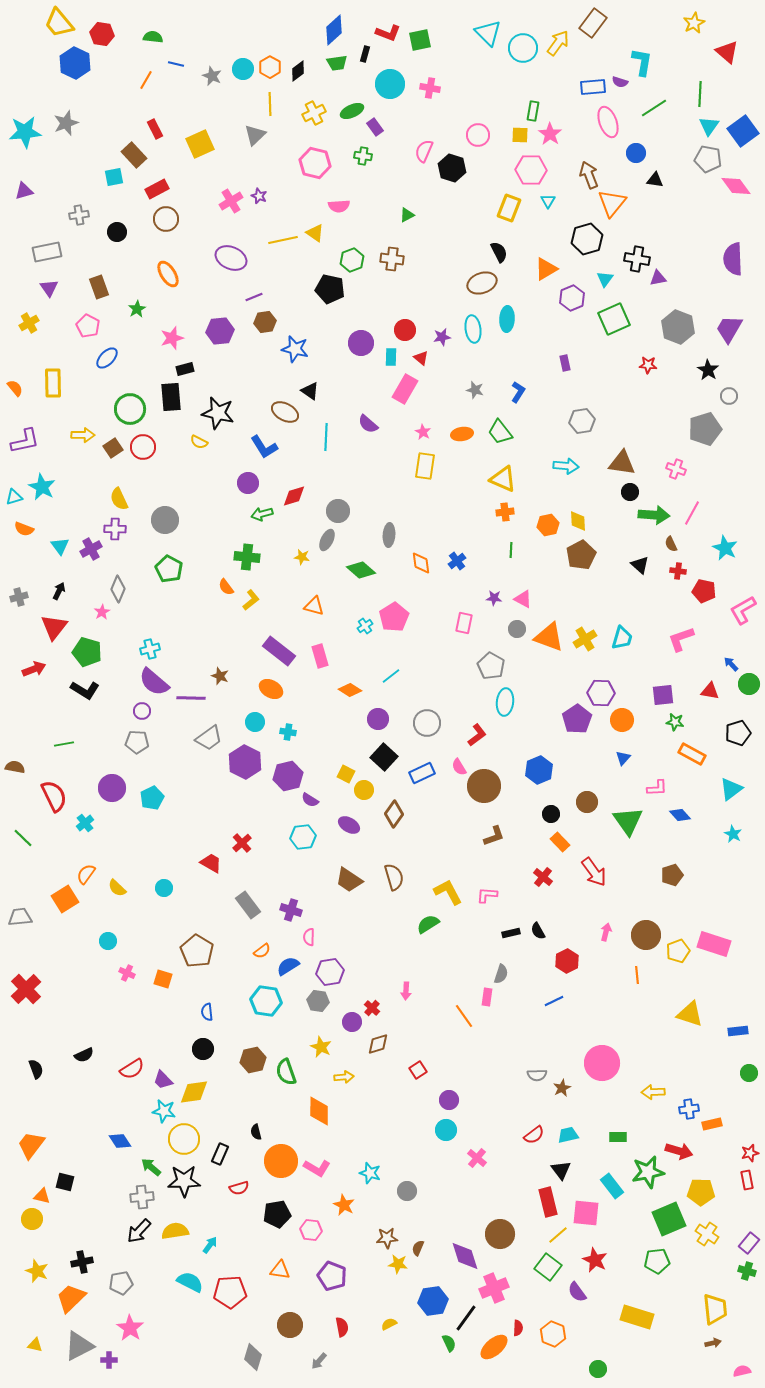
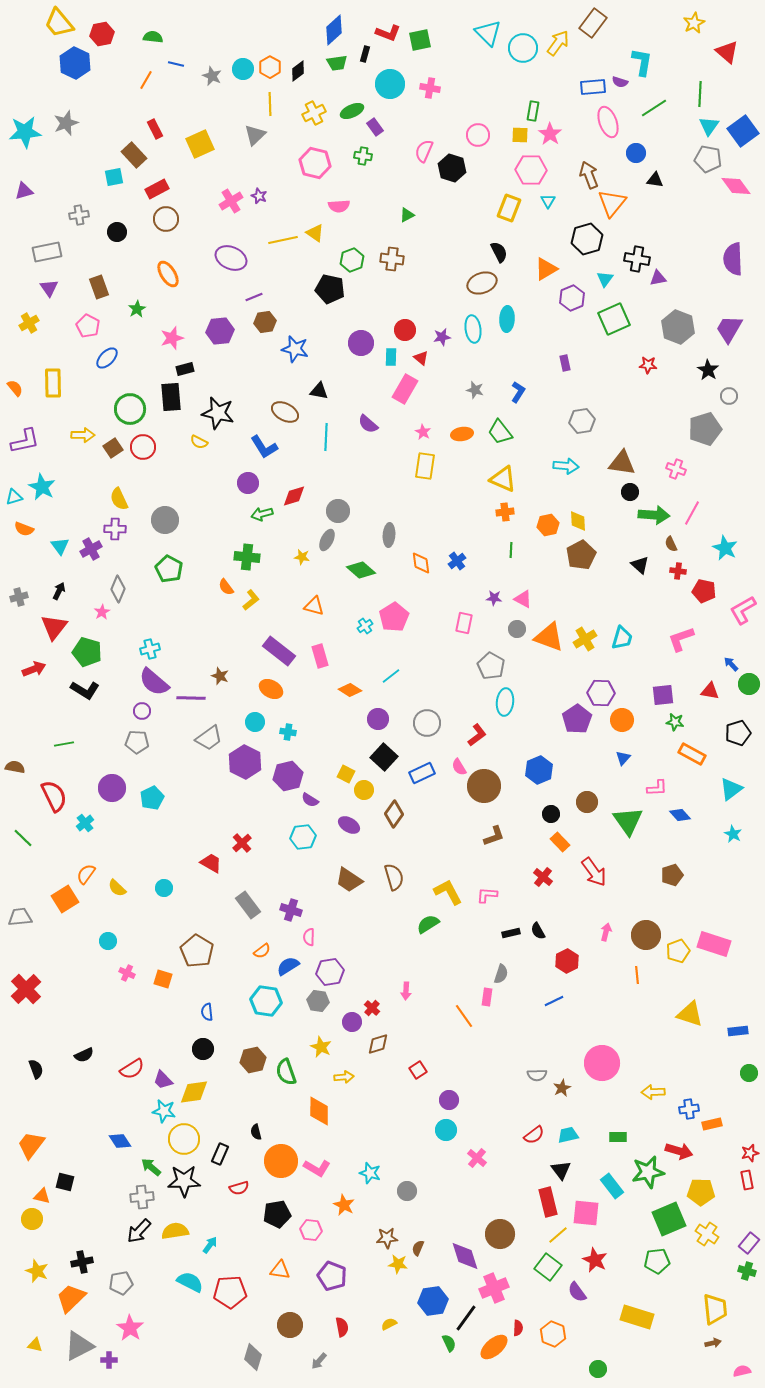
red hexagon at (102, 34): rotated 20 degrees counterclockwise
black triangle at (310, 391): moved 9 px right; rotated 24 degrees counterclockwise
